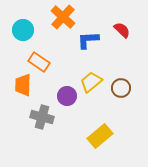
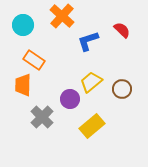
orange cross: moved 1 px left, 1 px up
cyan circle: moved 5 px up
blue L-shape: moved 1 px down; rotated 15 degrees counterclockwise
orange rectangle: moved 5 px left, 2 px up
brown circle: moved 1 px right, 1 px down
purple circle: moved 3 px right, 3 px down
gray cross: rotated 30 degrees clockwise
yellow rectangle: moved 8 px left, 10 px up
